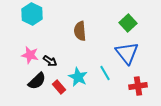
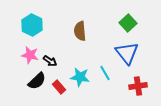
cyan hexagon: moved 11 px down
cyan star: moved 2 px right; rotated 18 degrees counterclockwise
